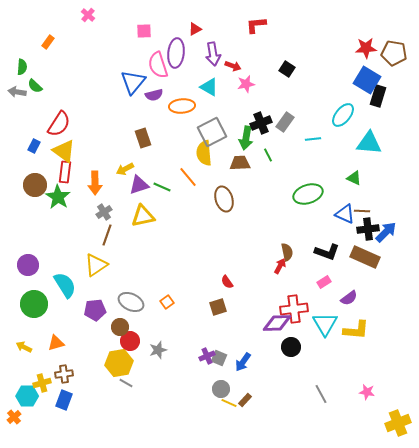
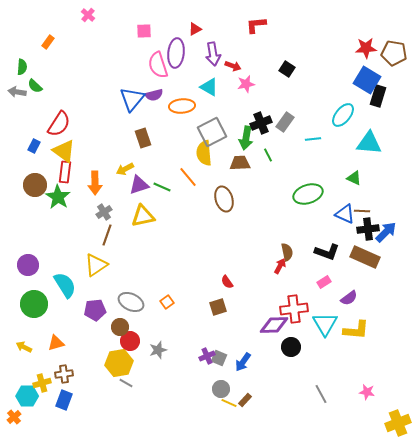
blue triangle at (133, 82): moved 1 px left, 17 px down
purple diamond at (277, 323): moved 3 px left, 2 px down
